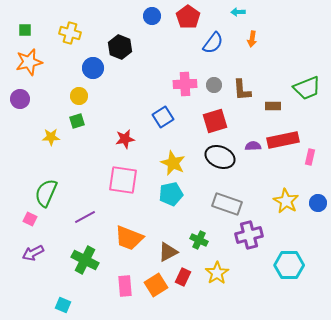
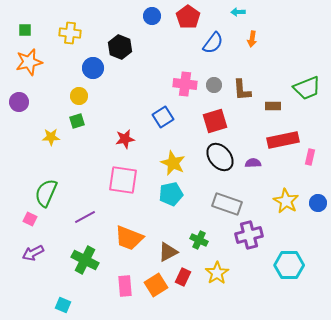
yellow cross at (70, 33): rotated 10 degrees counterclockwise
pink cross at (185, 84): rotated 10 degrees clockwise
purple circle at (20, 99): moved 1 px left, 3 px down
purple semicircle at (253, 146): moved 17 px down
black ellipse at (220, 157): rotated 28 degrees clockwise
